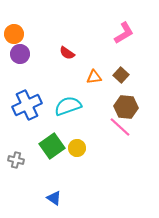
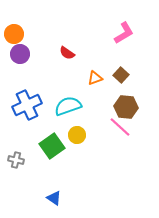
orange triangle: moved 1 px right, 1 px down; rotated 14 degrees counterclockwise
yellow circle: moved 13 px up
